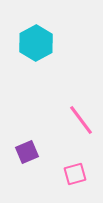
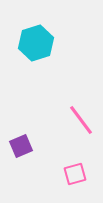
cyan hexagon: rotated 12 degrees clockwise
purple square: moved 6 px left, 6 px up
